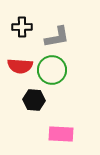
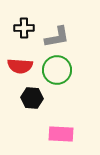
black cross: moved 2 px right, 1 px down
green circle: moved 5 px right
black hexagon: moved 2 px left, 2 px up
